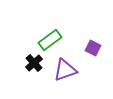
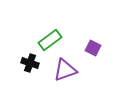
black cross: moved 4 px left; rotated 30 degrees counterclockwise
